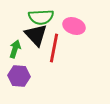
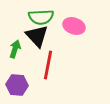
black triangle: moved 1 px right, 1 px down
red line: moved 6 px left, 17 px down
purple hexagon: moved 2 px left, 9 px down
